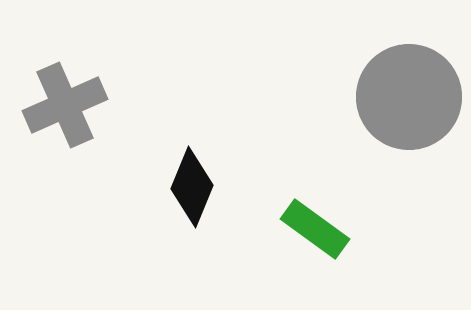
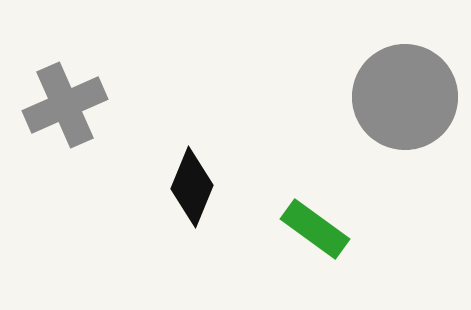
gray circle: moved 4 px left
